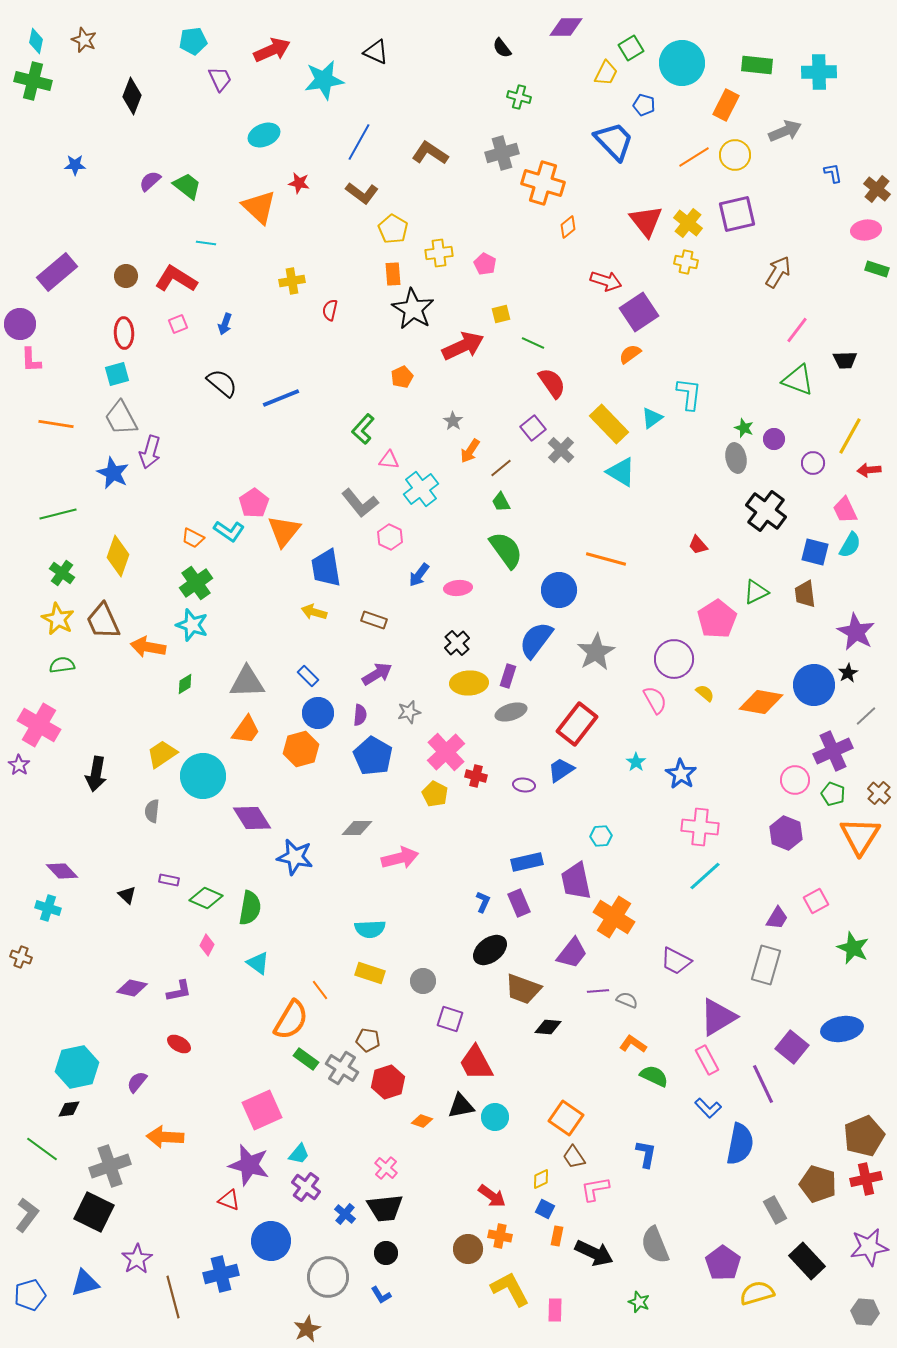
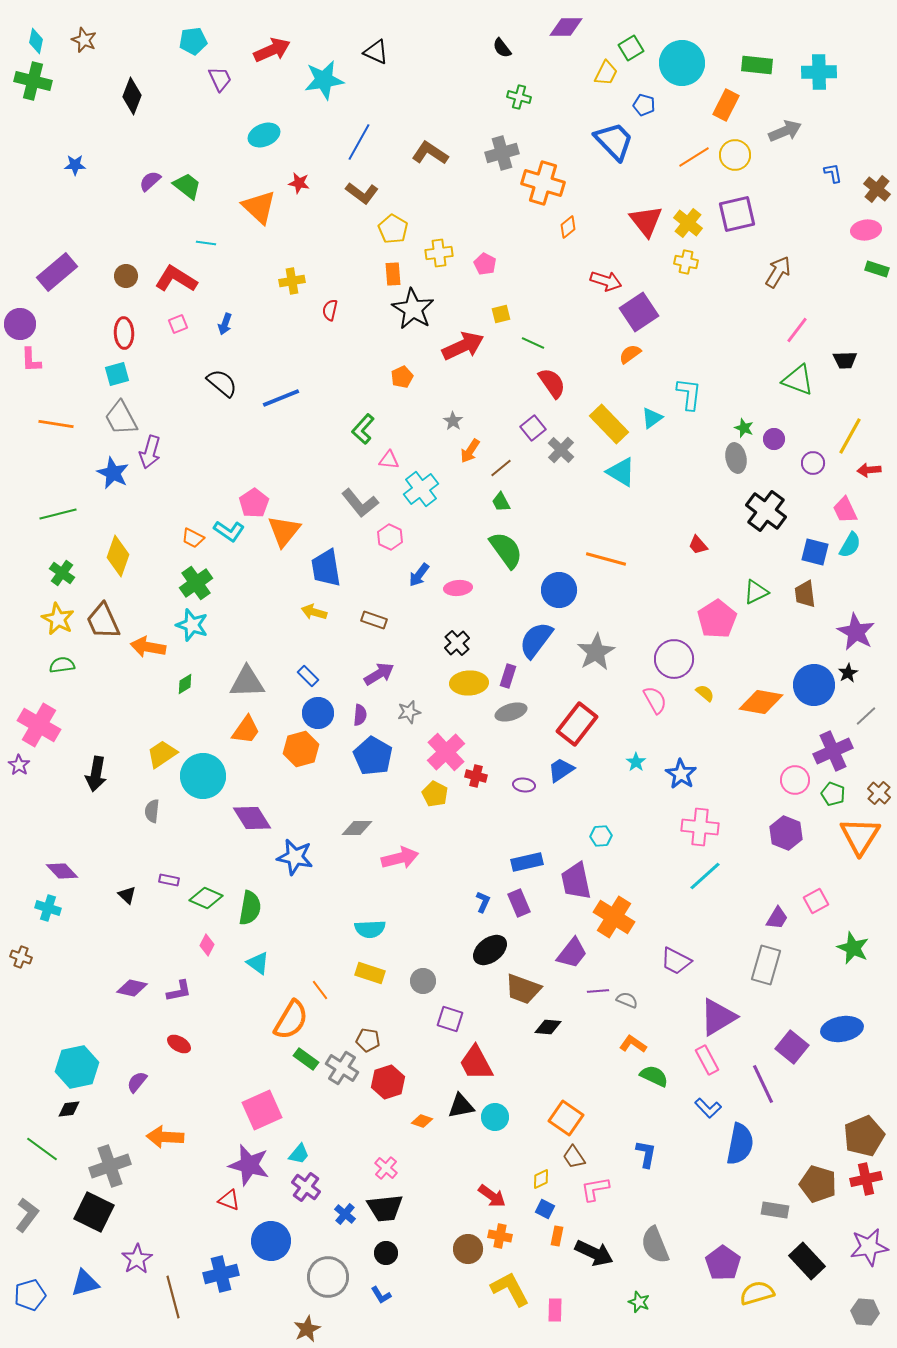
purple arrow at (377, 674): moved 2 px right
gray rectangle at (775, 1210): rotated 52 degrees counterclockwise
